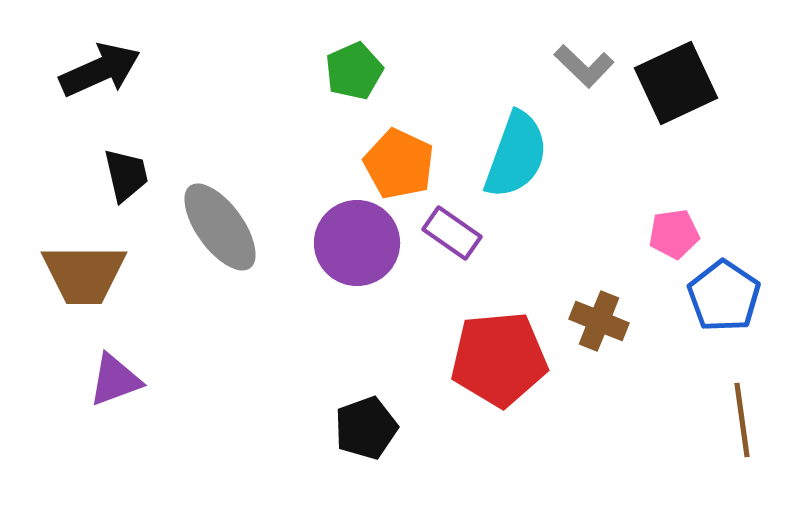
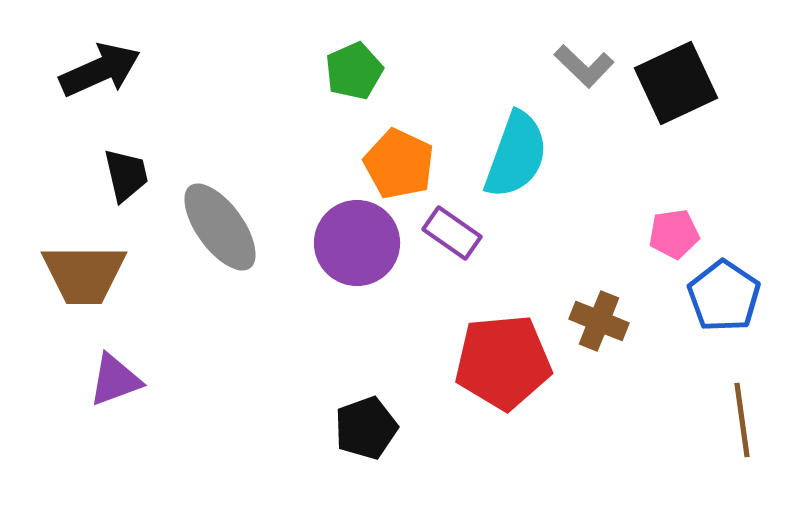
red pentagon: moved 4 px right, 3 px down
